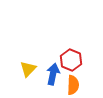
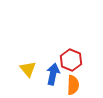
yellow triangle: rotated 24 degrees counterclockwise
